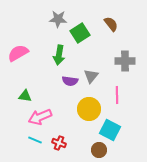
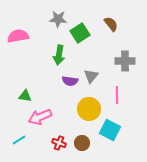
pink semicircle: moved 17 px up; rotated 20 degrees clockwise
cyan line: moved 16 px left; rotated 56 degrees counterclockwise
brown circle: moved 17 px left, 7 px up
